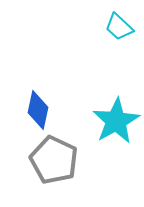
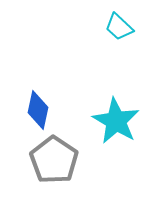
cyan star: rotated 12 degrees counterclockwise
gray pentagon: rotated 9 degrees clockwise
